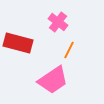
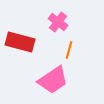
red rectangle: moved 2 px right, 1 px up
orange line: rotated 12 degrees counterclockwise
